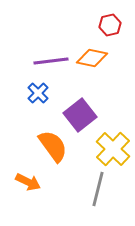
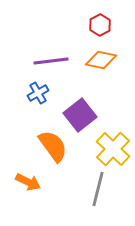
red hexagon: moved 10 px left; rotated 15 degrees counterclockwise
orange diamond: moved 9 px right, 2 px down
blue cross: rotated 15 degrees clockwise
